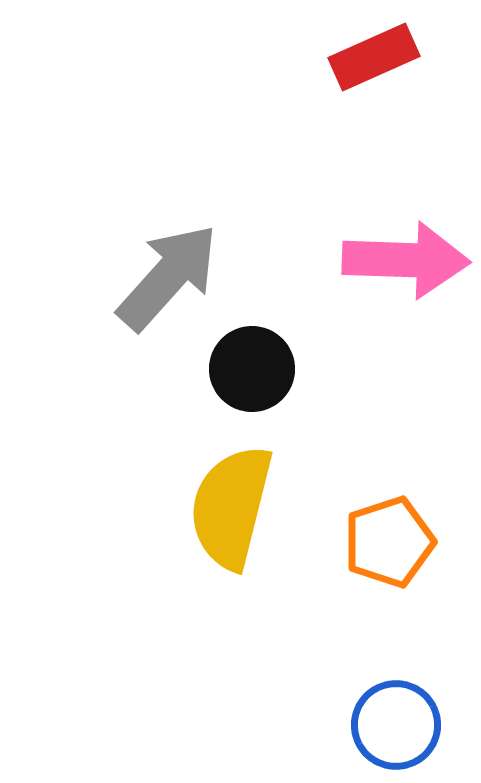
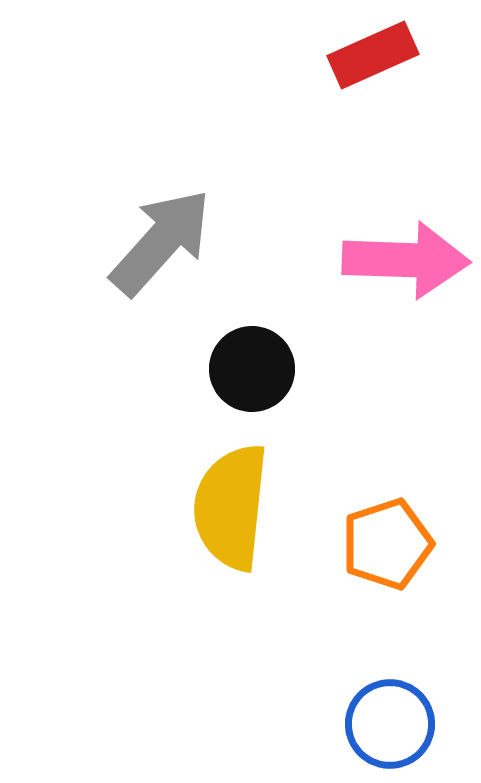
red rectangle: moved 1 px left, 2 px up
gray arrow: moved 7 px left, 35 px up
yellow semicircle: rotated 8 degrees counterclockwise
orange pentagon: moved 2 px left, 2 px down
blue circle: moved 6 px left, 1 px up
